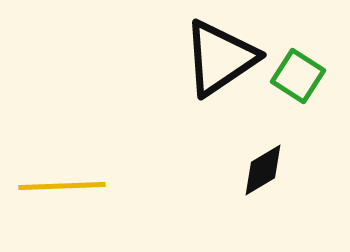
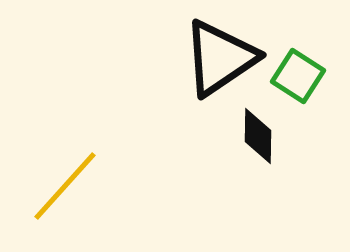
black diamond: moved 5 px left, 34 px up; rotated 58 degrees counterclockwise
yellow line: moved 3 px right; rotated 46 degrees counterclockwise
